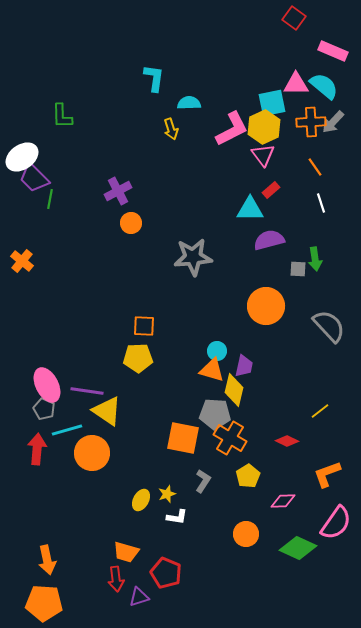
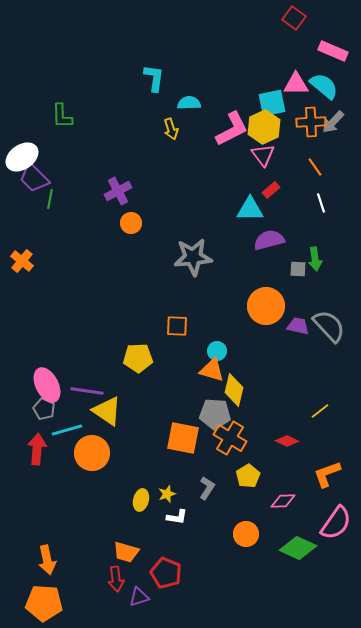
orange square at (144, 326): moved 33 px right
purple trapezoid at (244, 366): moved 54 px right, 40 px up; rotated 90 degrees counterclockwise
gray L-shape at (203, 481): moved 4 px right, 7 px down
yellow ellipse at (141, 500): rotated 15 degrees counterclockwise
